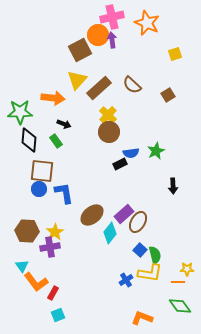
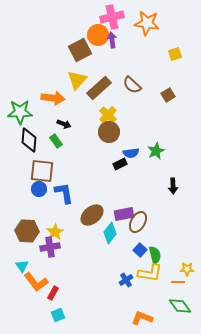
orange star at (147, 23): rotated 15 degrees counterclockwise
purple rectangle at (124, 214): rotated 30 degrees clockwise
